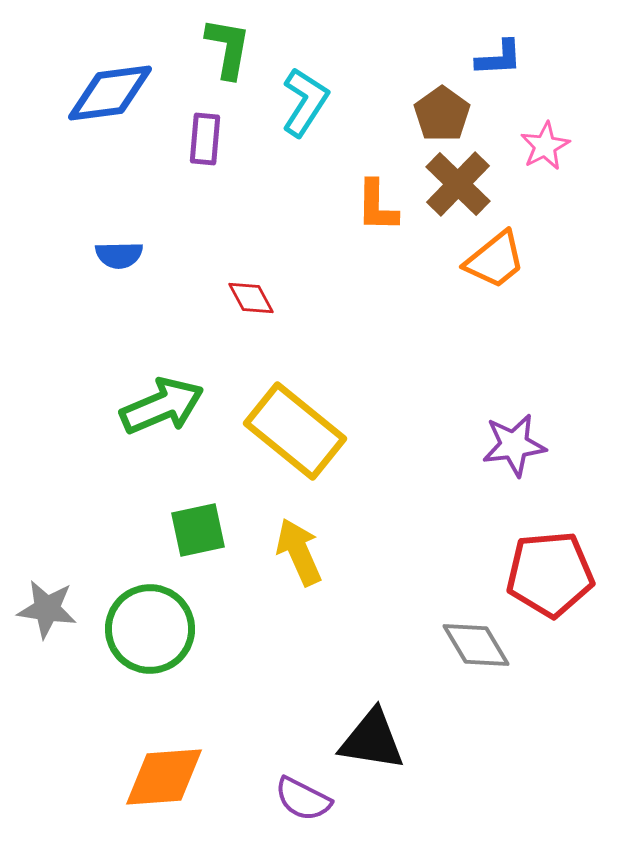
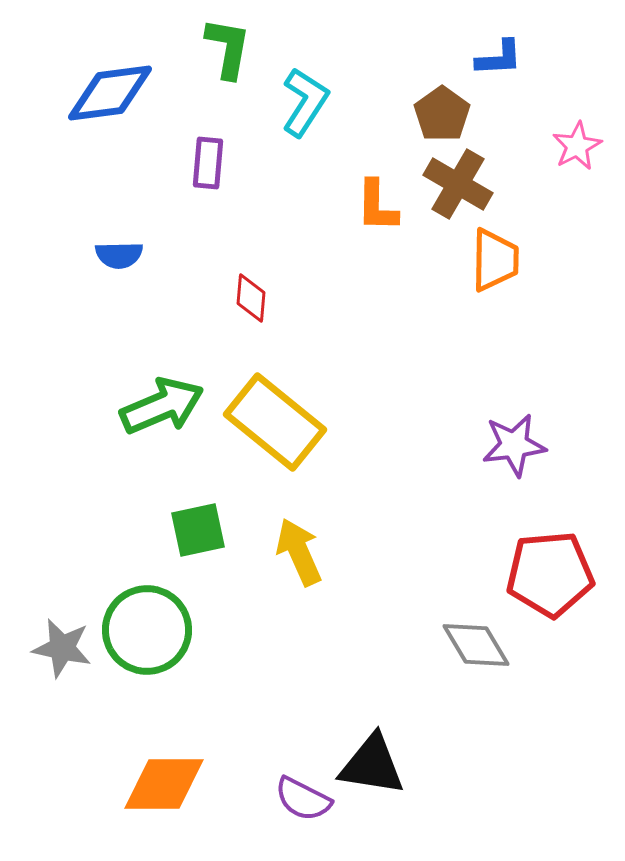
purple rectangle: moved 3 px right, 24 px down
pink star: moved 32 px right
brown cross: rotated 14 degrees counterclockwise
orange trapezoid: rotated 50 degrees counterclockwise
red diamond: rotated 33 degrees clockwise
yellow rectangle: moved 20 px left, 9 px up
gray star: moved 15 px right, 39 px down; rotated 4 degrees clockwise
green circle: moved 3 px left, 1 px down
black triangle: moved 25 px down
orange diamond: moved 7 px down; rotated 4 degrees clockwise
